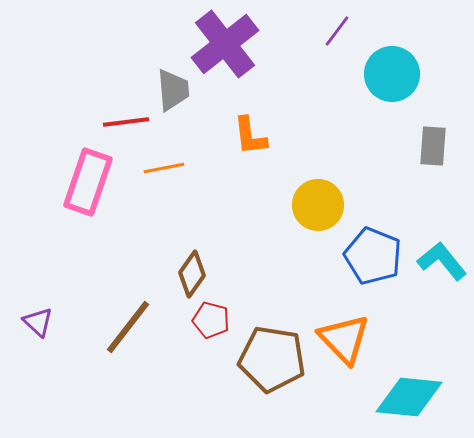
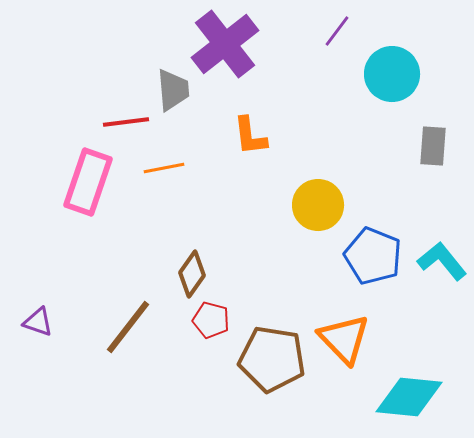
purple triangle: rotated 24 degrees counterclockwise
